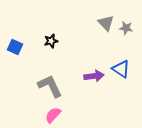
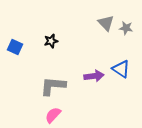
gray L-shape: moved 3 px right; rotated 60 degrees counterclockwise
